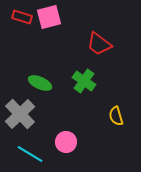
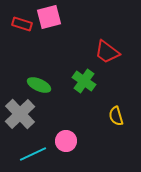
red rectangle: moved 7 px down
red trapezoid: moved 8 px right, 8 px down
green ellipse: moved 1 px left, 2 px down
pink circle: moved 1 px up
cyan line: moved 3 px right; rotated 56 degrees counterclockwise
